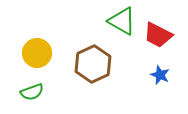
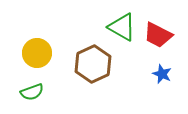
green triangle: moved 6 px down
blue star: moved 2 px right, 1 px up
